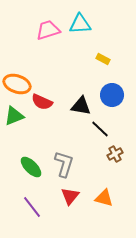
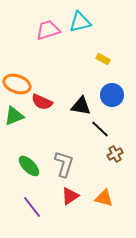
cyan triangle: moved 2 px up; rotated 10 degrees counterclockwise
green ellipse: moved 2 px left, 1 px up
red triangle: rotated 18 degrees clockwise
